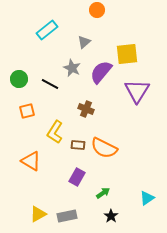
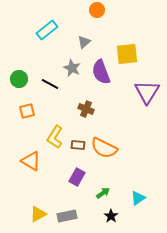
purple semicircle: rotated 60 degrees counterclockwise
purple triangle: moved 10 px right, 1 px down
yellow L-shape: moved 5 px down
cyan triangle: moved 9 px left
